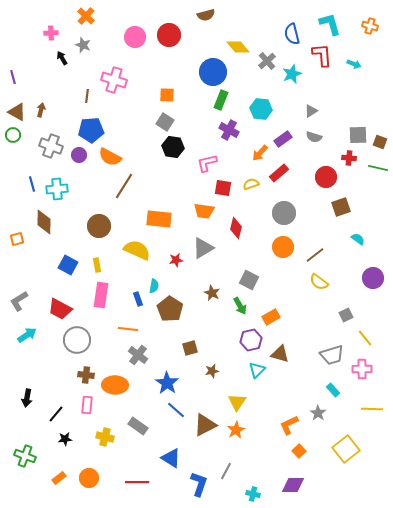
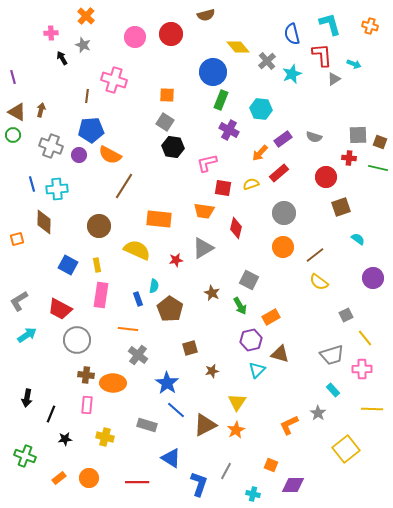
red circle at (169, 35): moved 2 px right, 1 px up
gray triangle at (311, 111): moved 23 px right, 32 px up
orange semicircle at (110, 157): moved 2 px up
orange ellipse at (115, 385): moved 2 px left, 2 px up
black line at (56, 414): moved 5 px left; rotated 18 degrees counterclockwise
gray rectangle at (138, 426): moved 9 px right, 1 px up; rotated 18 degrees counterclockwise
orange square at (299, 451): moved 28 px left, 14 px down; rotated 24 degrees counterclockwise
